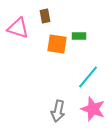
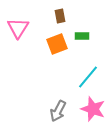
brown rectangle: moved 15 px right
pink triangle: rotated 45 degrees clockwise
green rectangle: moved 3 px right
orange square: rotated 30 degrees counterclockwise
gray arrow: rotated 15 degrees clockwise
